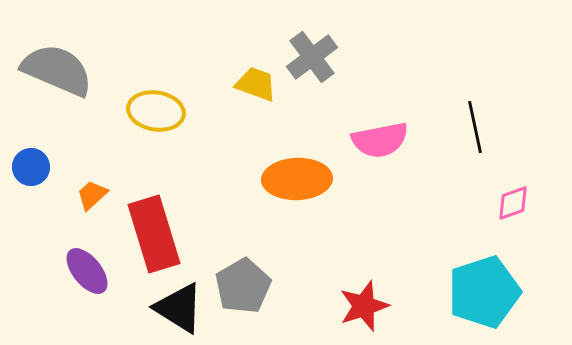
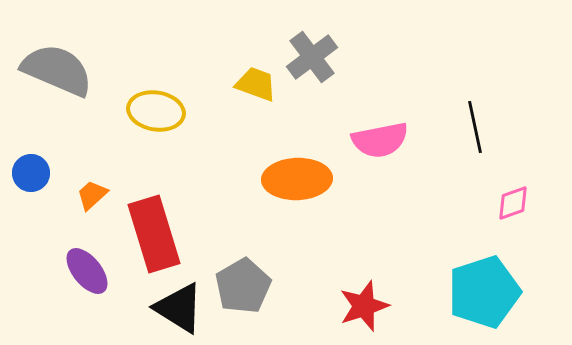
blue circle: moved 6 px down
